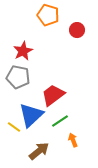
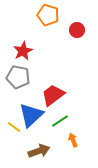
brown arrow: rotated 20 degrees clockwise
